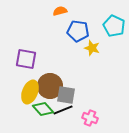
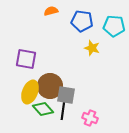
orange semicircle: moved 9 px left
cyan pentagon: rotated 20 degrees counterclockwise
blue pentagon: moved 4 px right, 10 px up
black line: rotated 60 degrees counterclockwise
